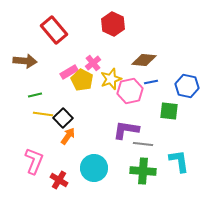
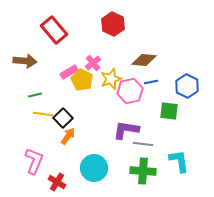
blue hexagon: rotated 15 degrees clockwise
red cross: moved 2 px left, 2 px down
